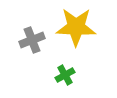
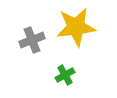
yellow star: rotated 9 degrees counterclockwise
